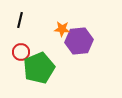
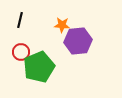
orange star: moved 4 px up
purple hexagon: moved 1 px left
green pentagon: moved 1 px up
